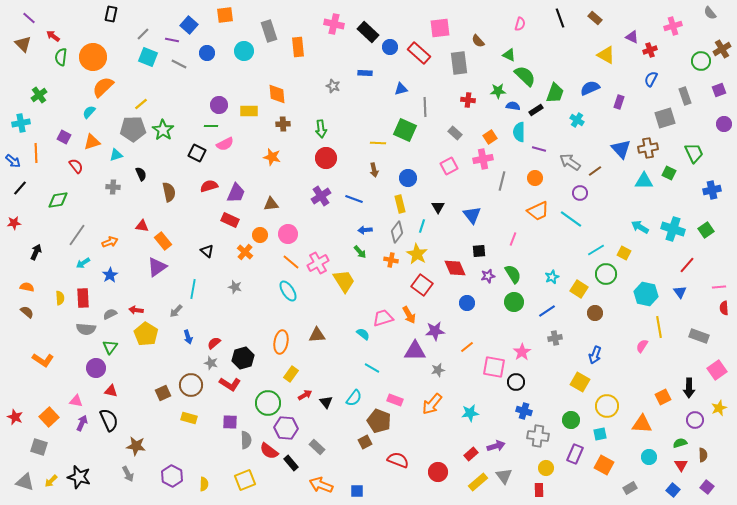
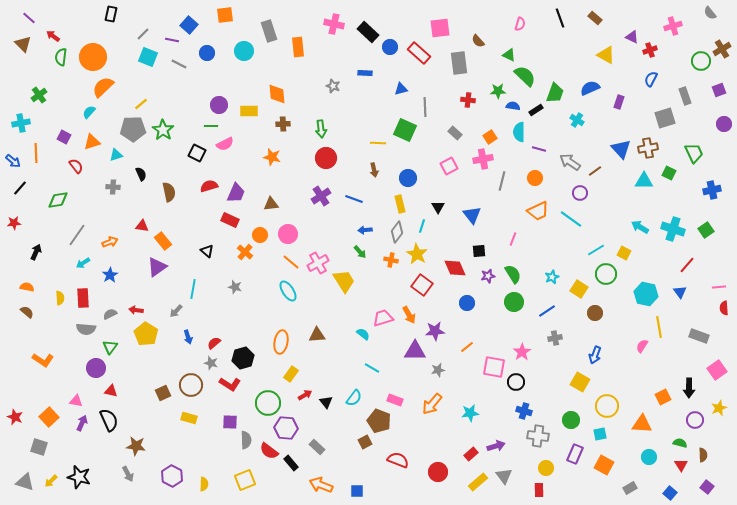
green semicircle at (680, 443): rotated 32 degrees clockwise
blue square at (673, 490): moved 3 px left, 3 px down
